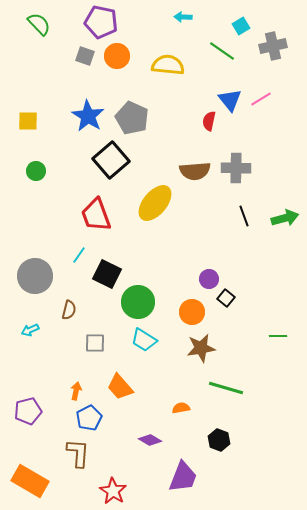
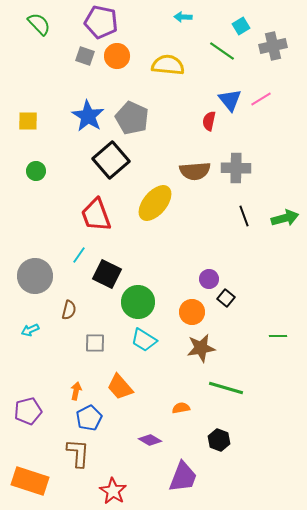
orange rectangle at (30, 481): rotated 12 degrees counterclockwise
